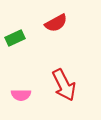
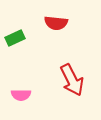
red semicircle: rotated 35 degrees clockwise
red arrow: moved 8 px right, 5 px up
